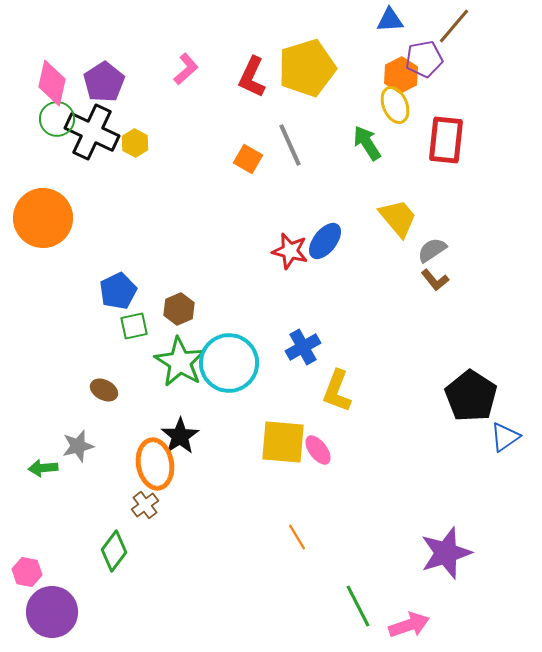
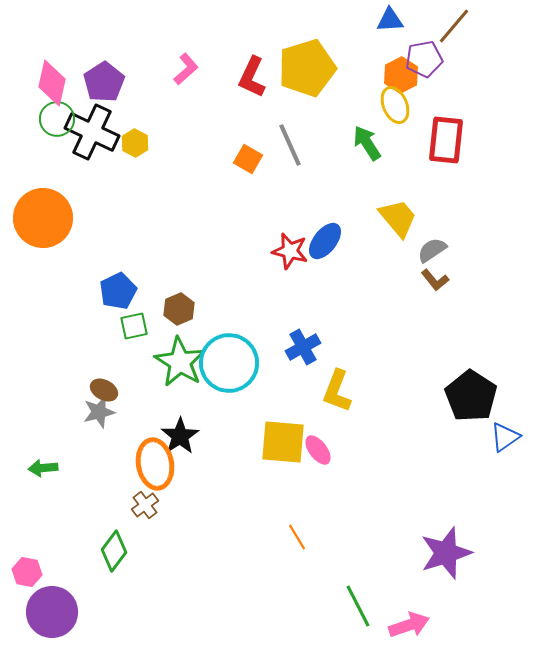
gray star at (78, 446): moved 21 px right, 34 px up
